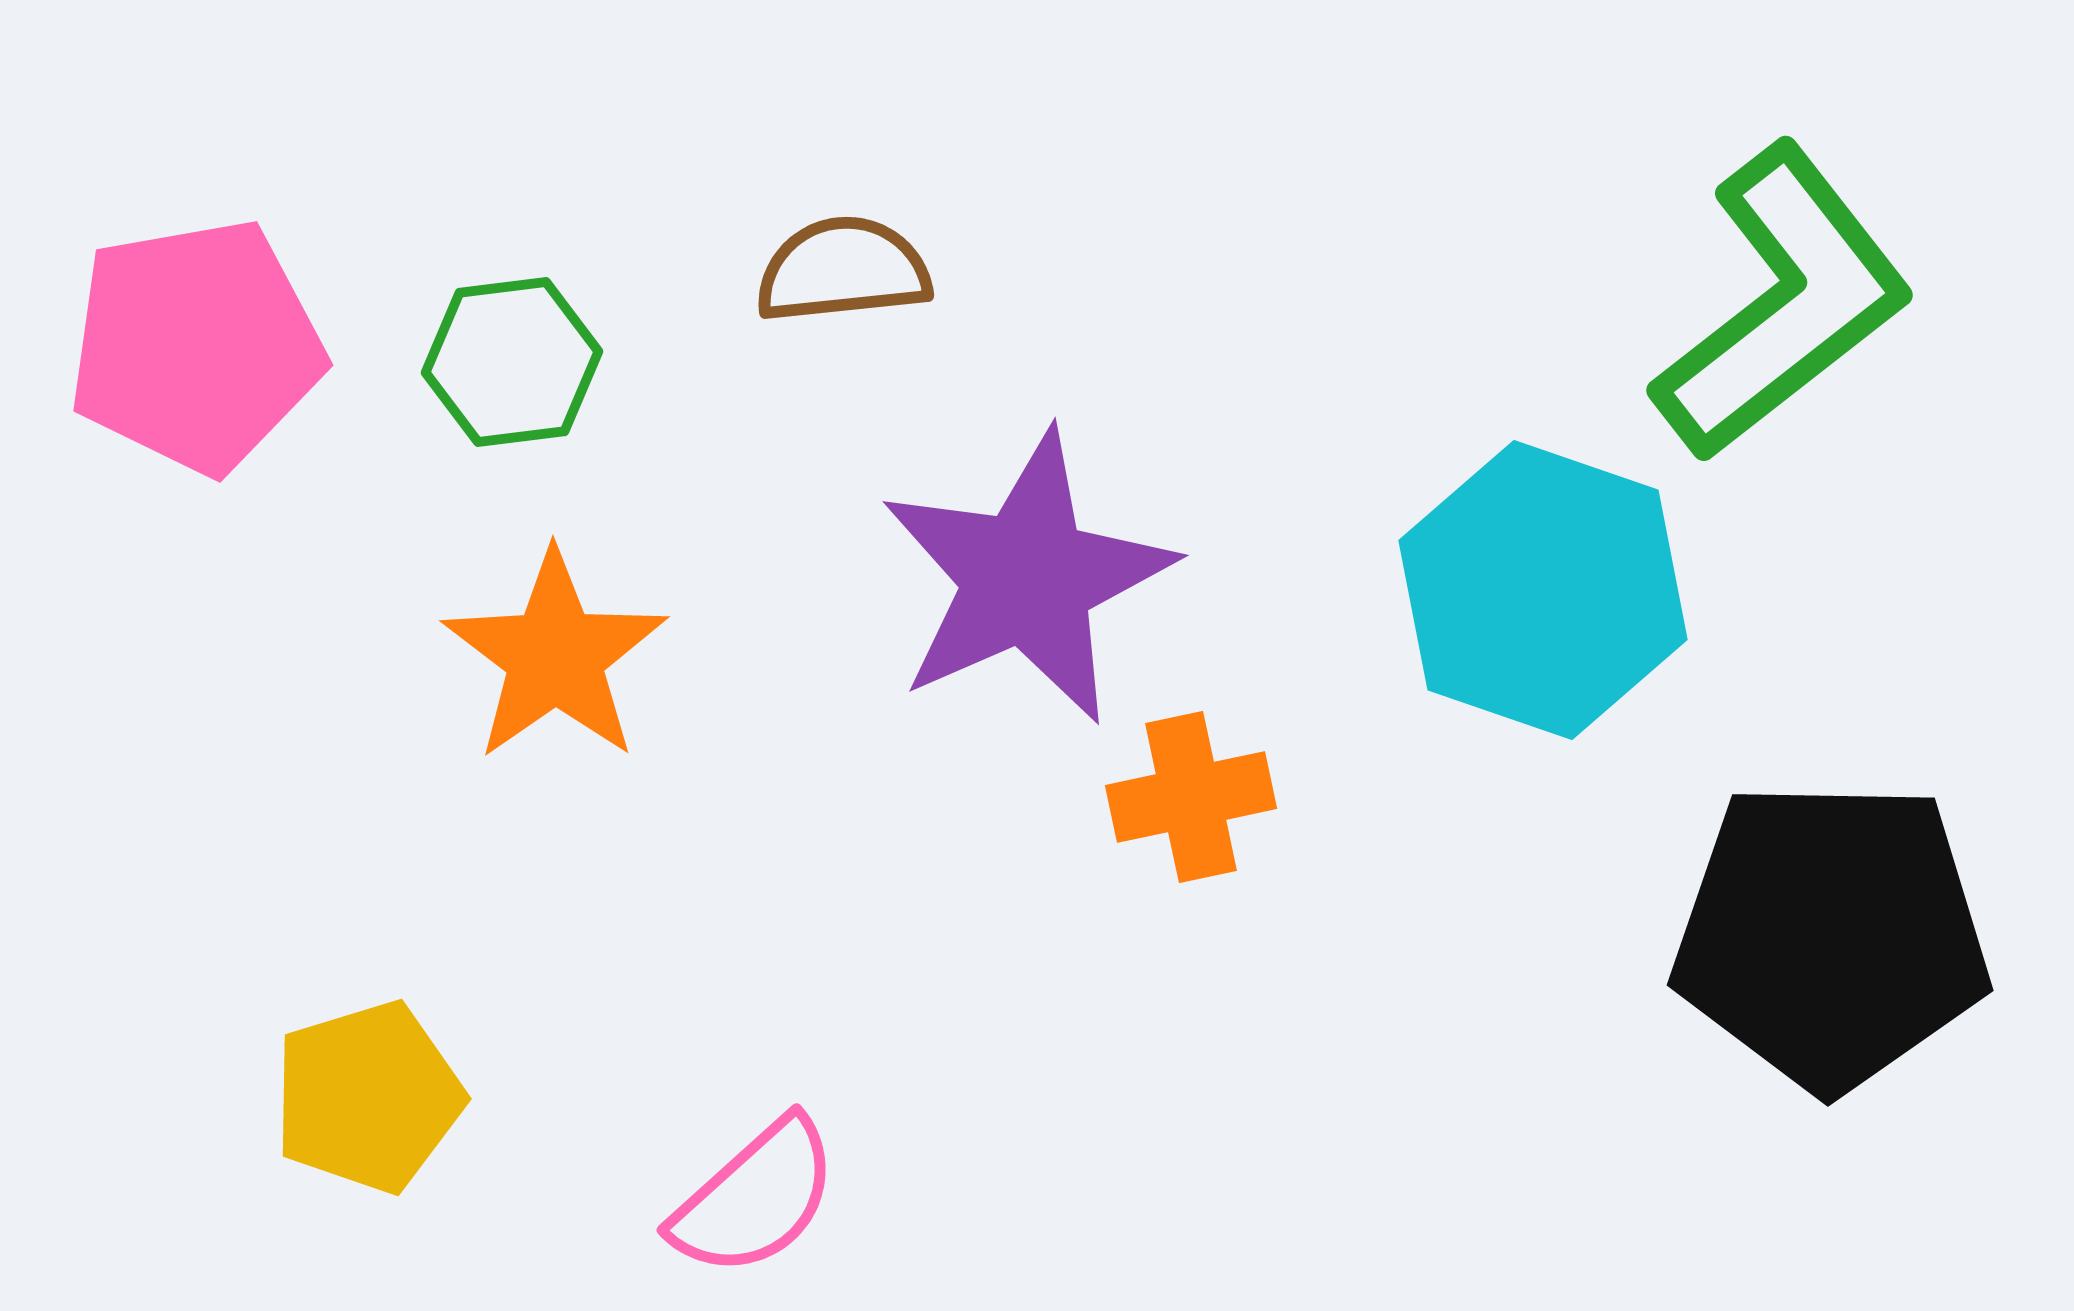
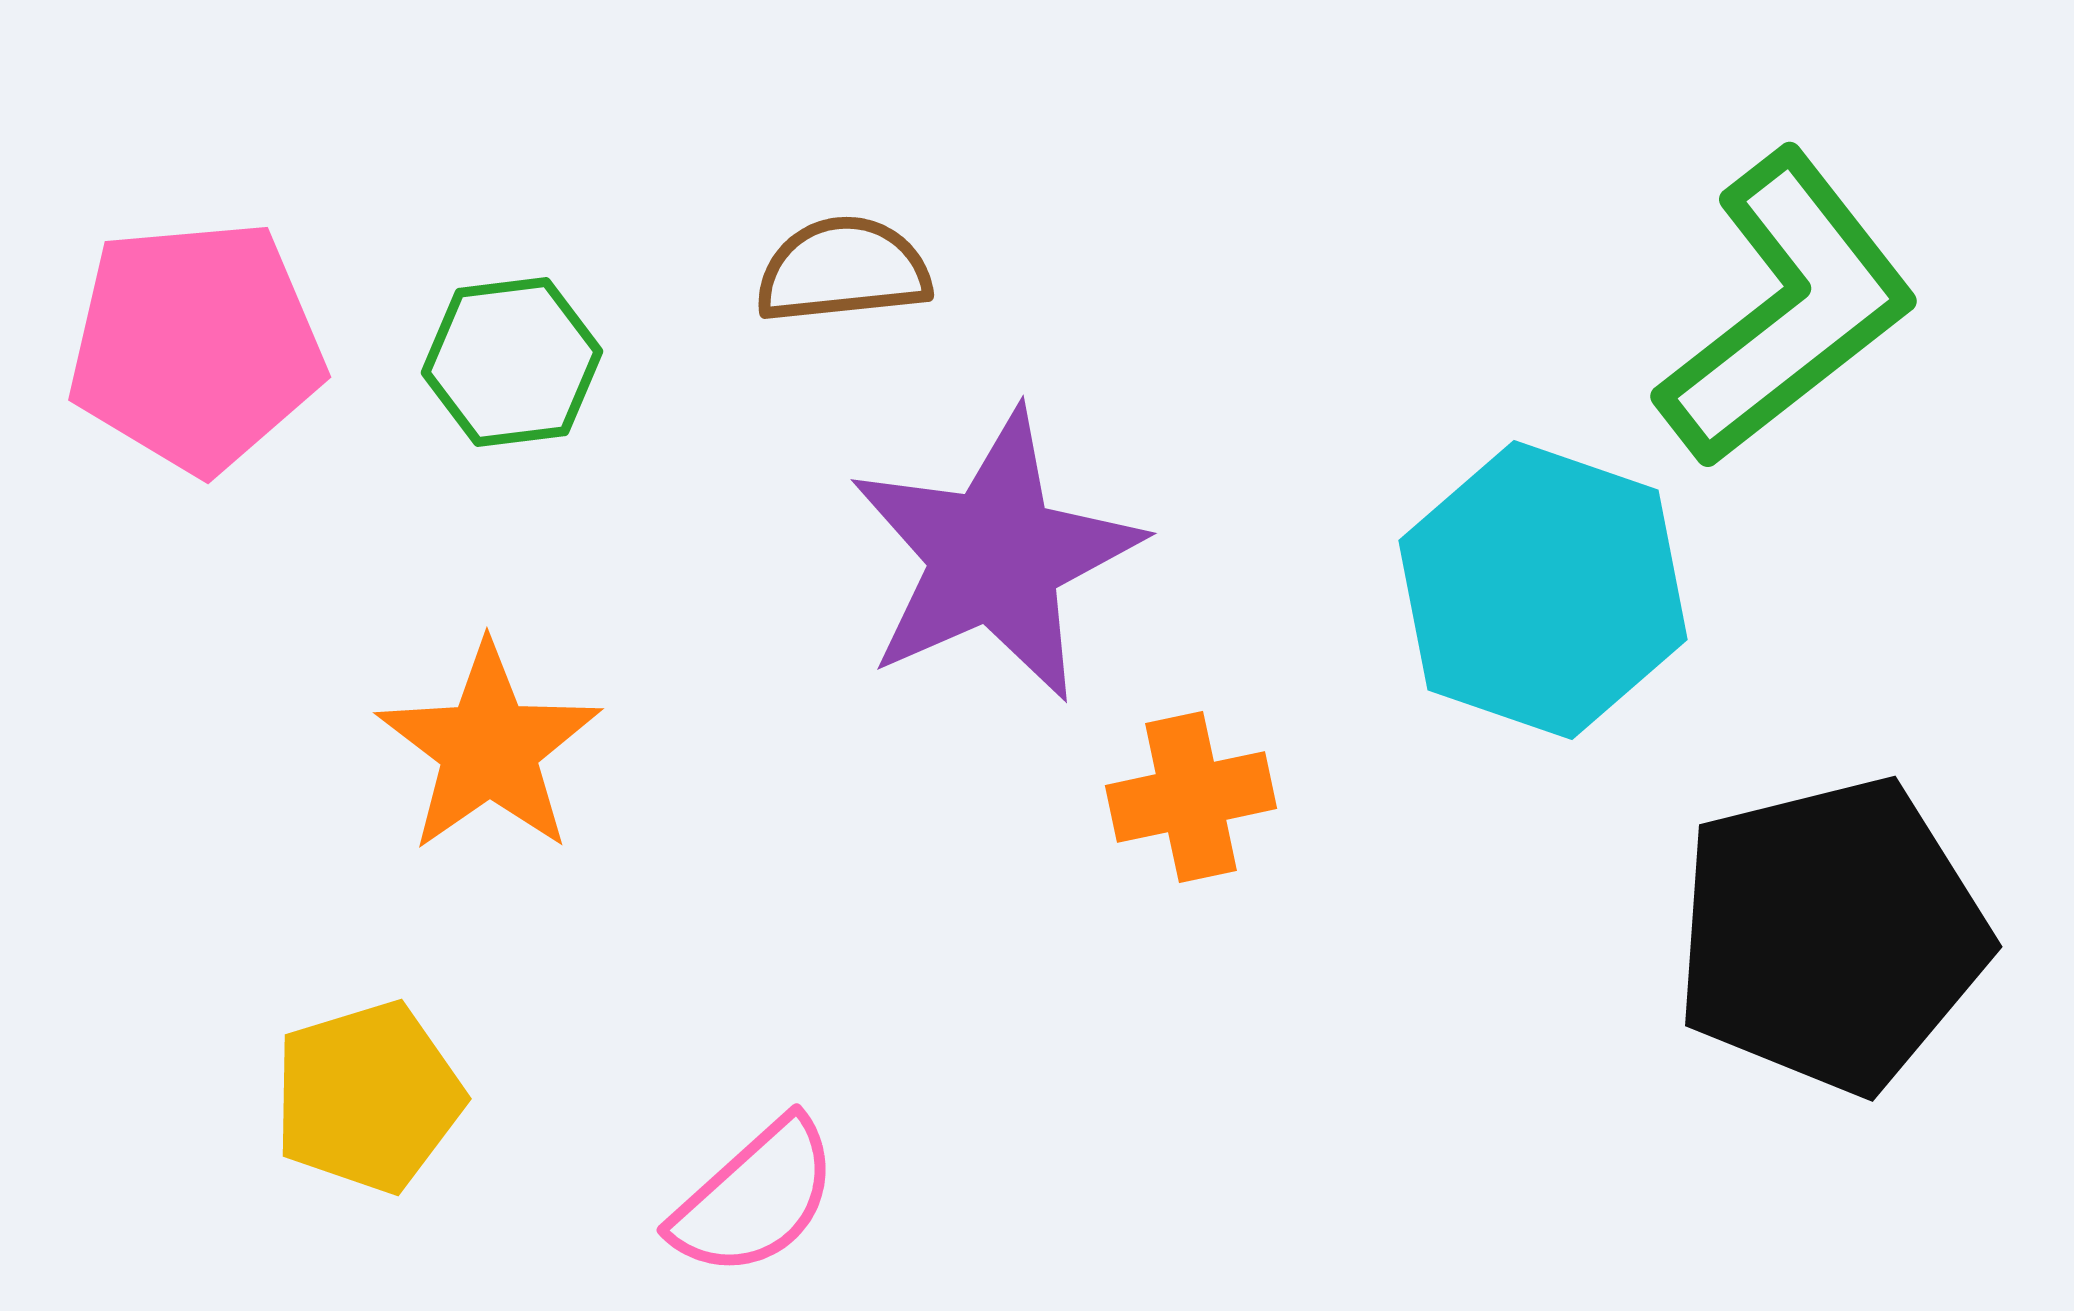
green L-shape: moved 4 px right, 6 px down
pink pentagon: rotated 5 degrees clockwise
purple star: moved 32 px left, 22 px up
orange star: moved 66 px left, 92 px down
black pentagon: rotated 15 degrees counterclockwise
